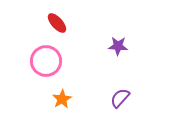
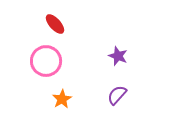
red ellipse: moved 2 px left, 1 px down
purple star: moved 10 px down; rotated 18 degrees clockwise
purple semicircle: moved 3 px left, 3 px up
